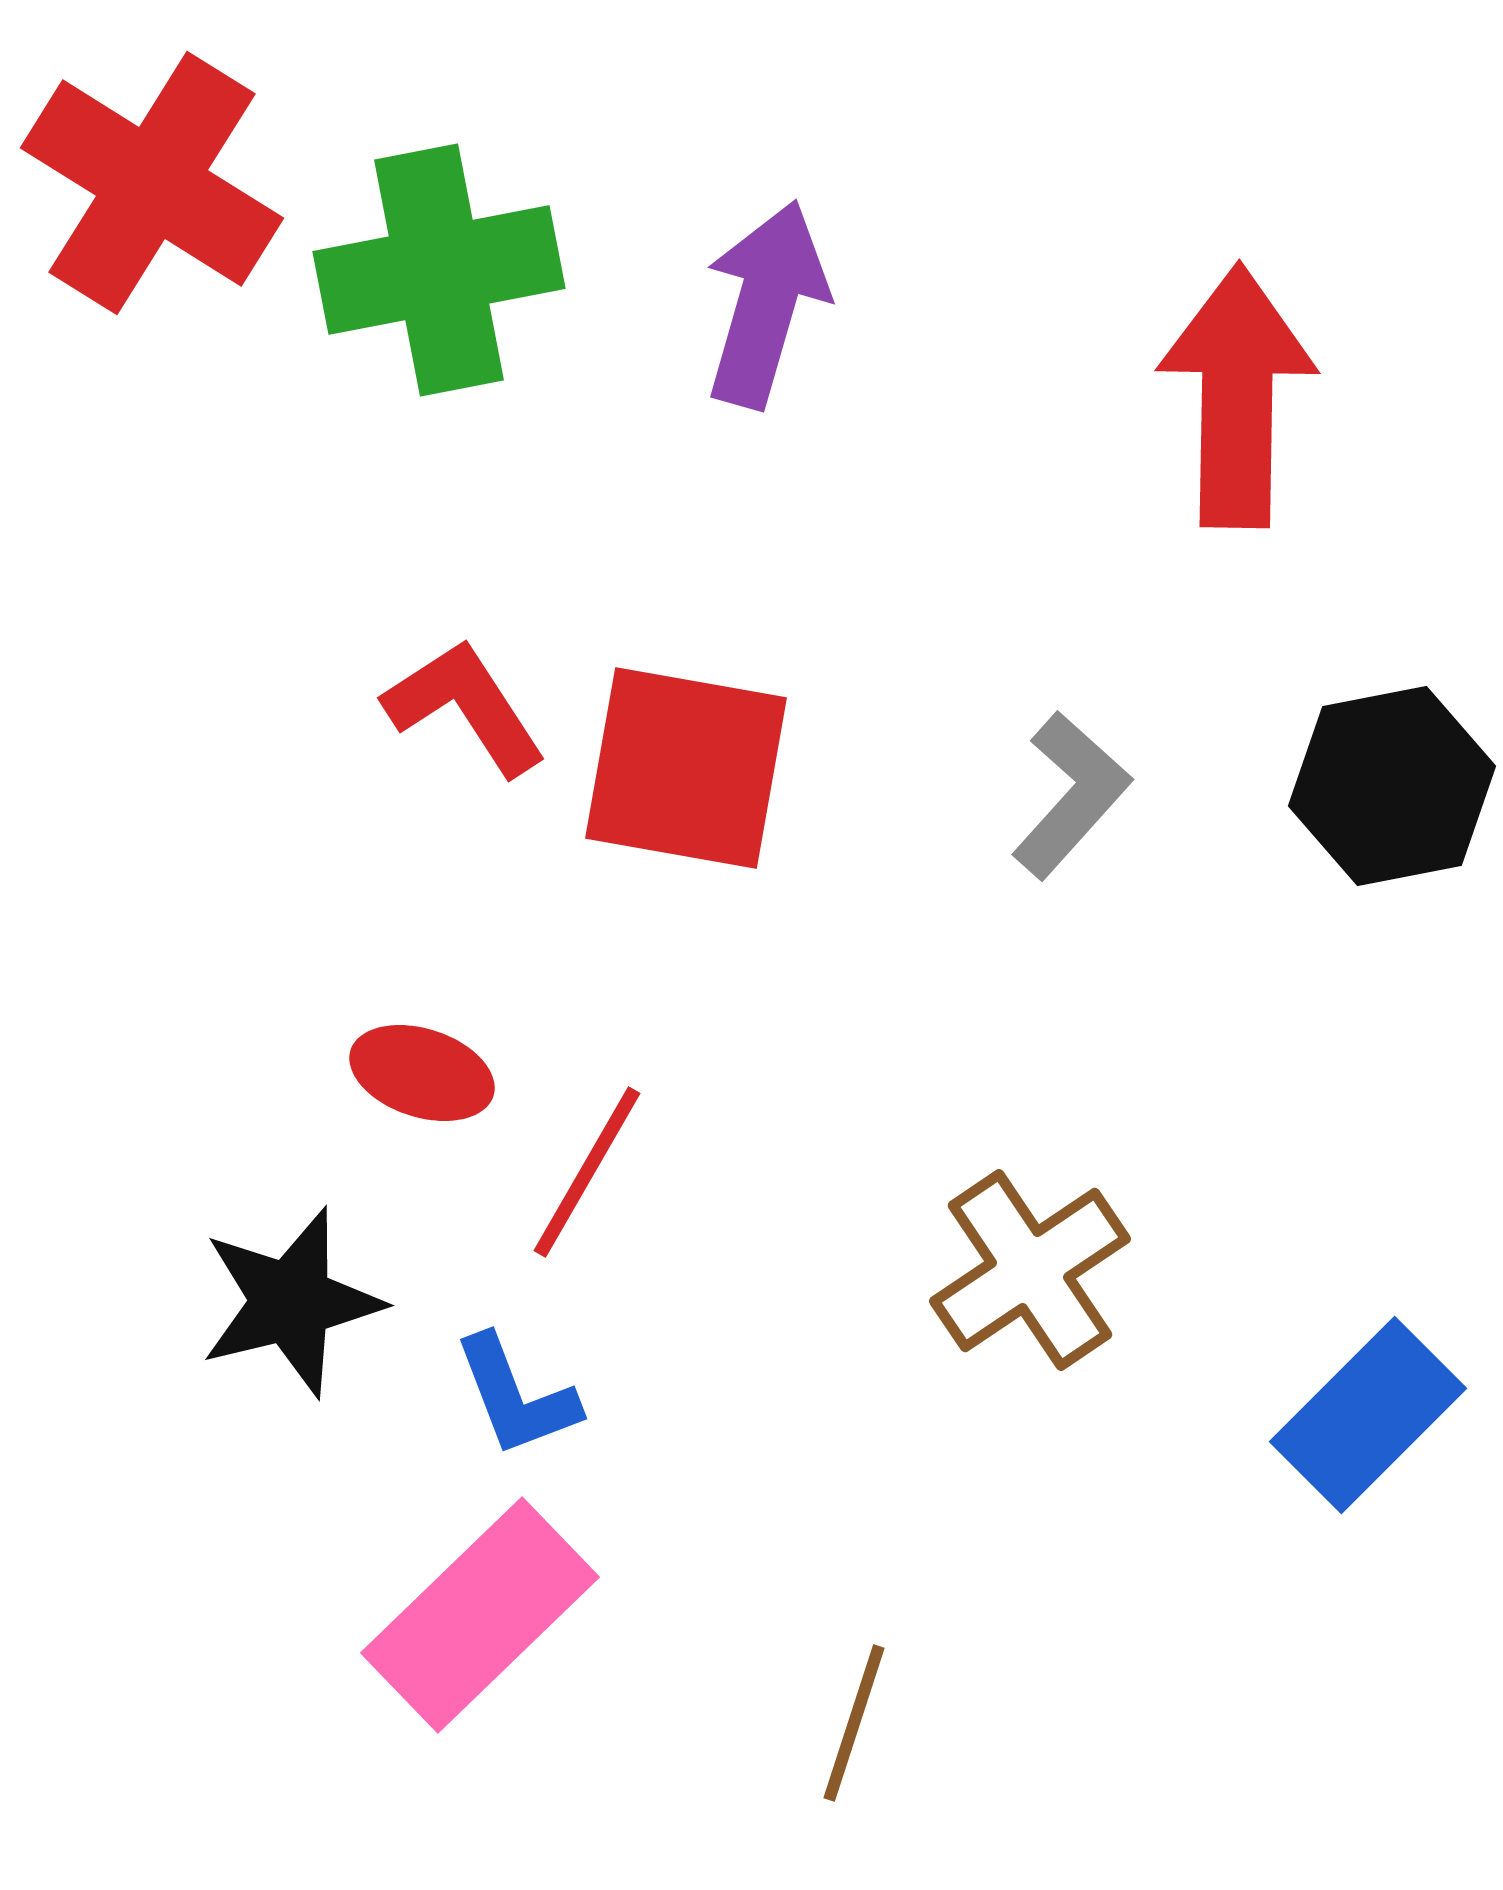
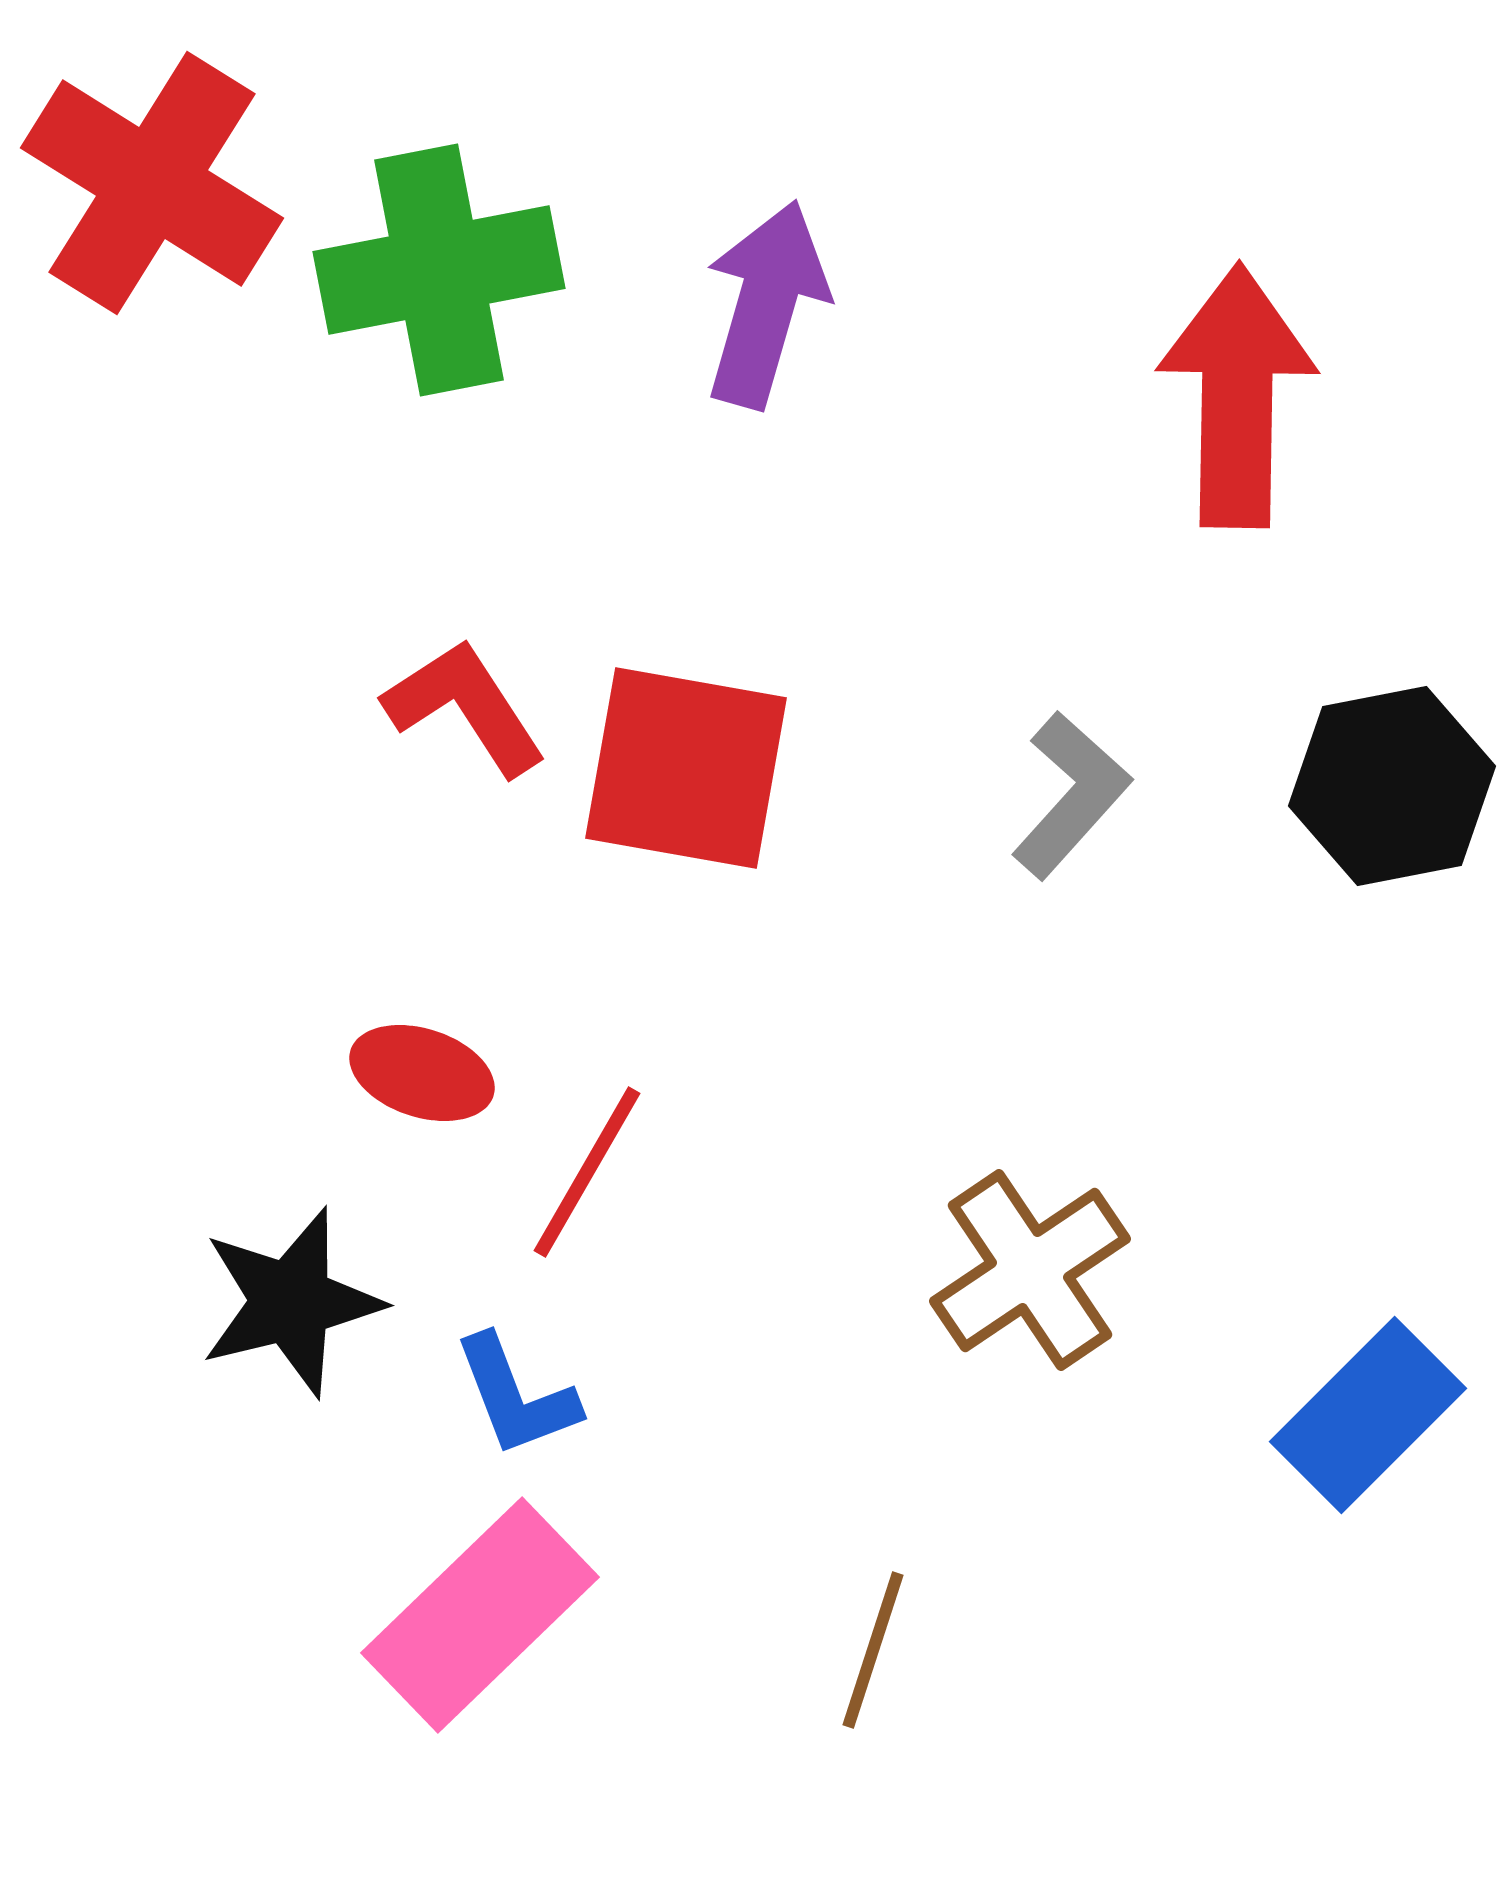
brown line: moved 19 px right, 73 px up
